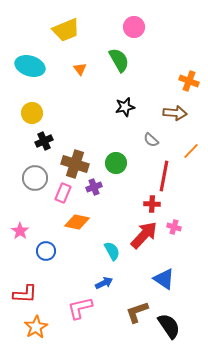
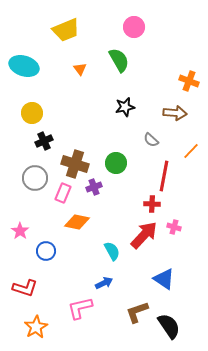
cyan ellipse: moved 6 px left
red L-shape: moved 6 px up; rotated 15 degrees clockwise
